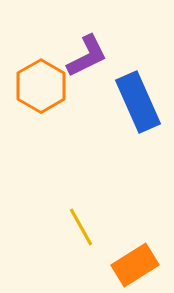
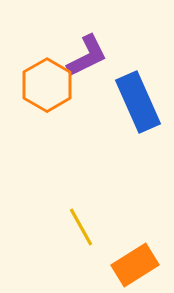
orange hexagon: moved 6 px right, 1 px up
